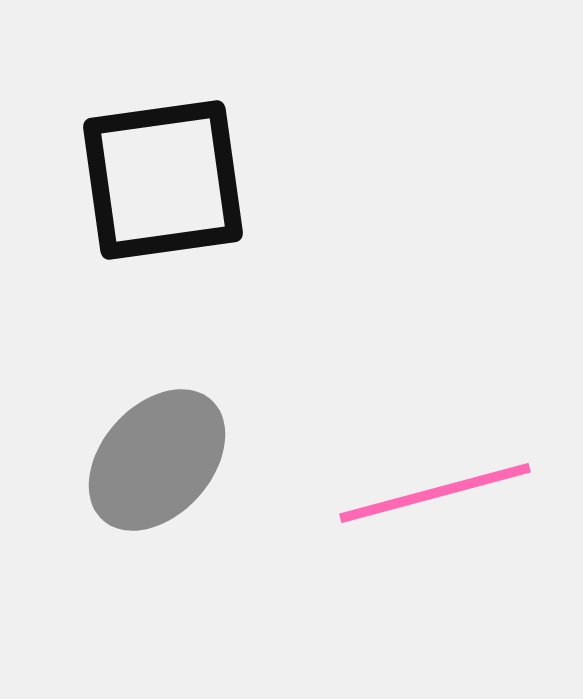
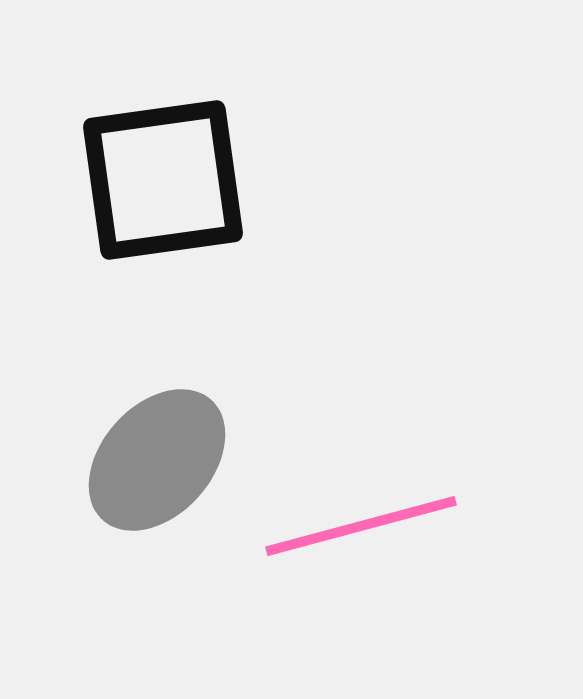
pink line: moved 74 px left, 33 px down
